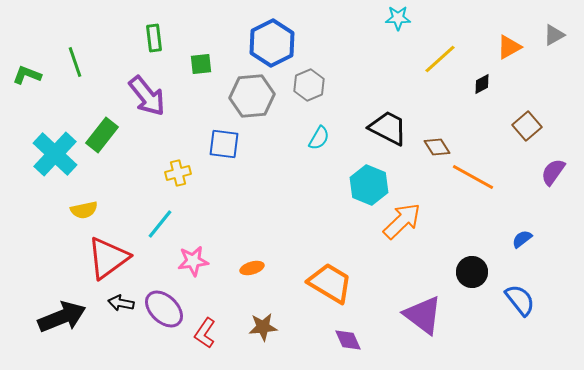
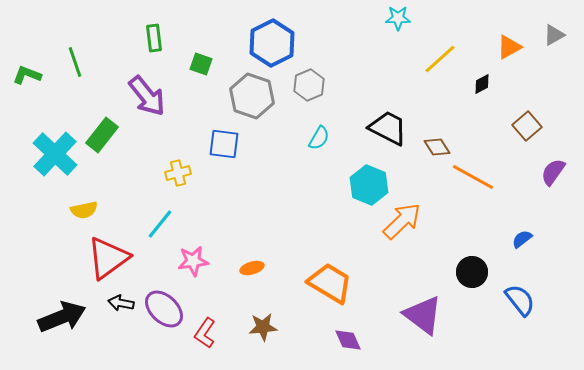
green square at (201, 64): rotated 25 degrees clockwise
gray hexagon at (252, 96): rotated 24 degrees clockwise
